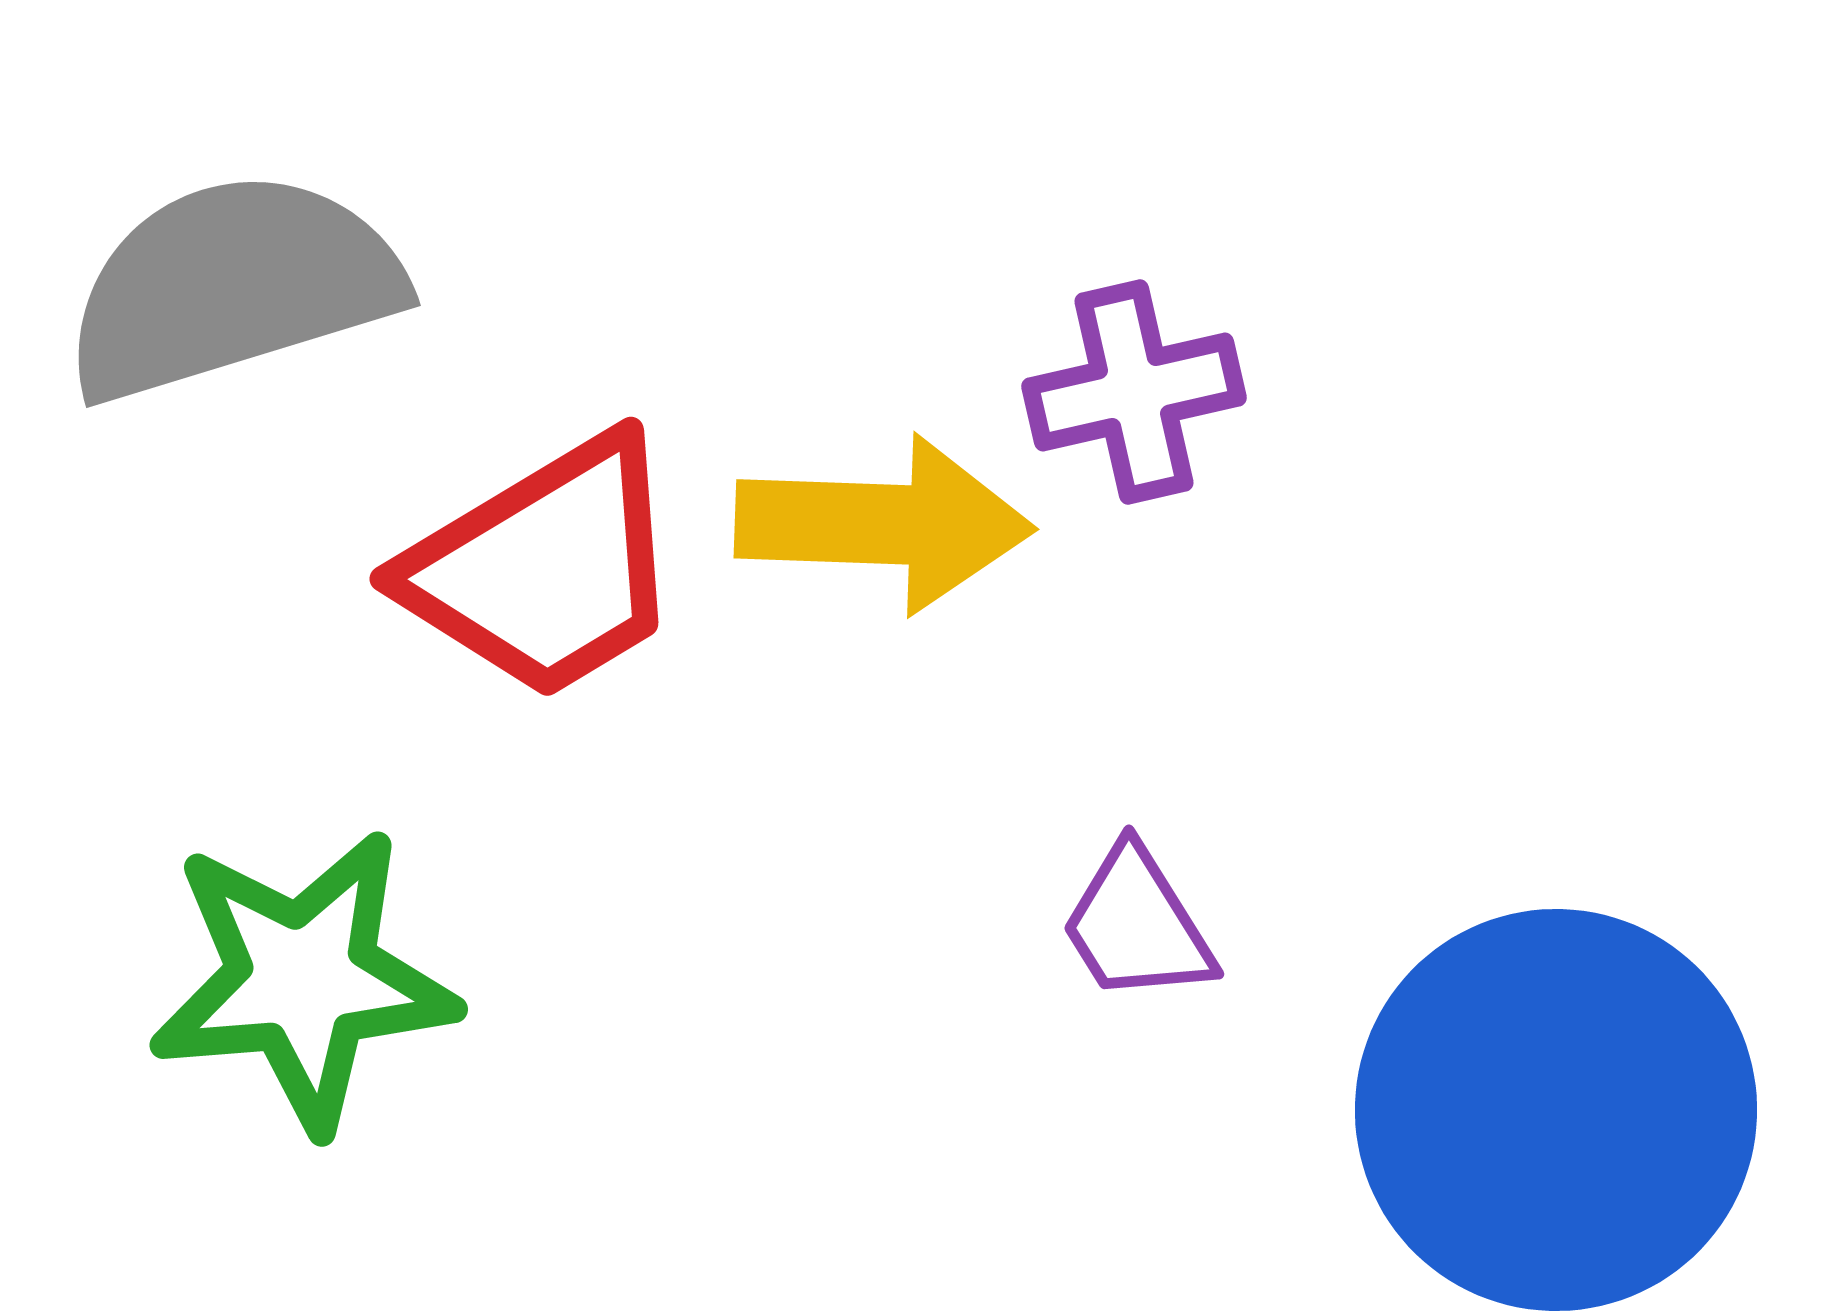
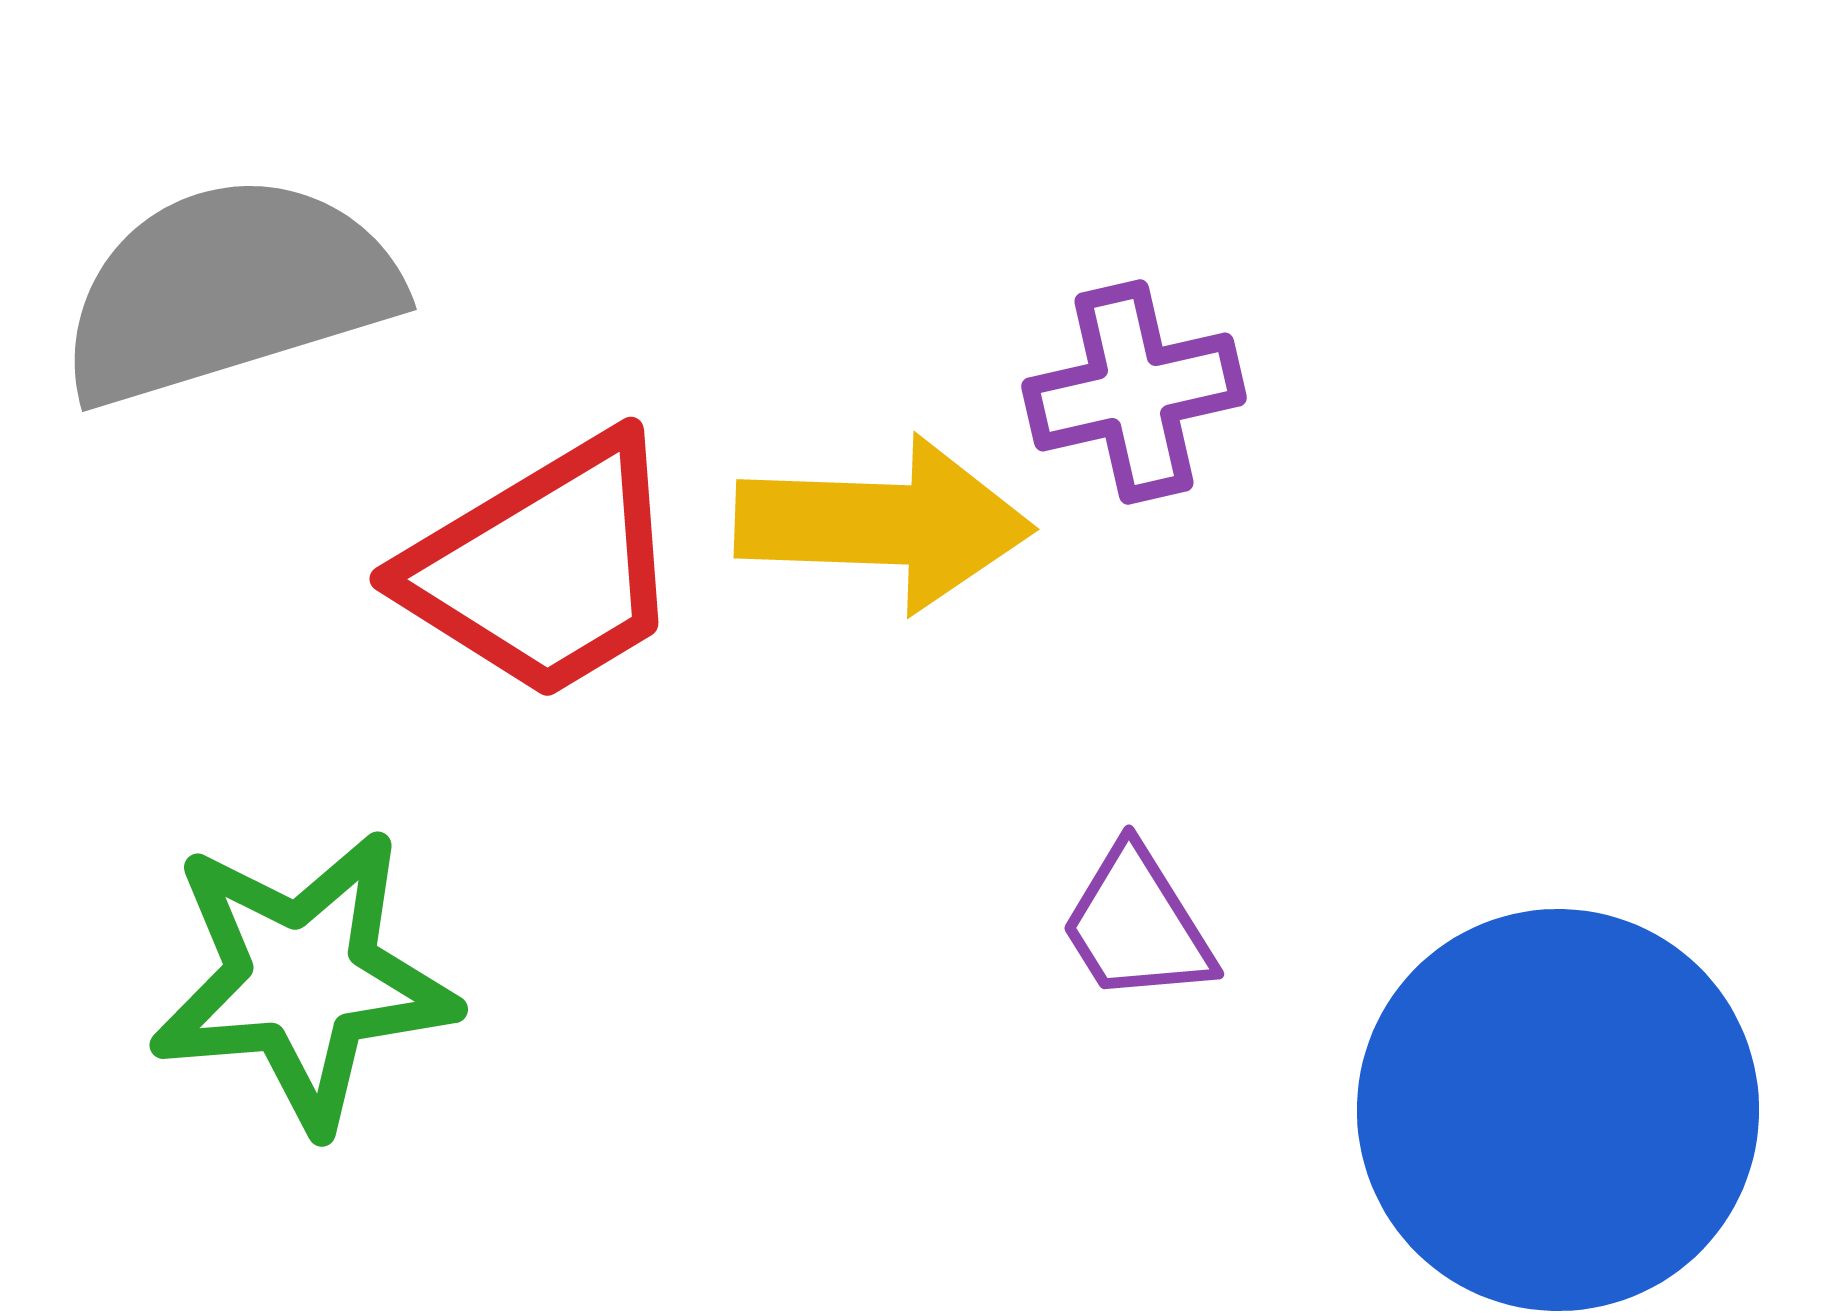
gray semicircle: moved 4 px left, 4 px down
blue circle: moved 2 px right
